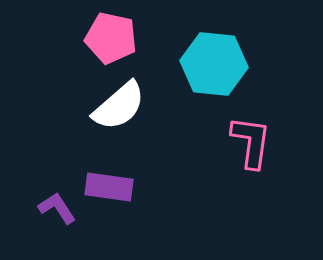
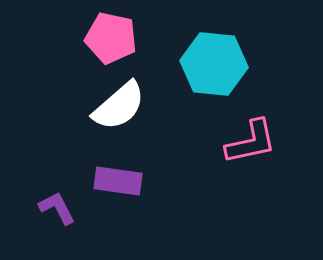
pink L-shape: rotated 70 degrees clockwise
purple rectangle: moved 9 px right, 6 px up
purple L-shape: rotated 6 degrees clockwise
